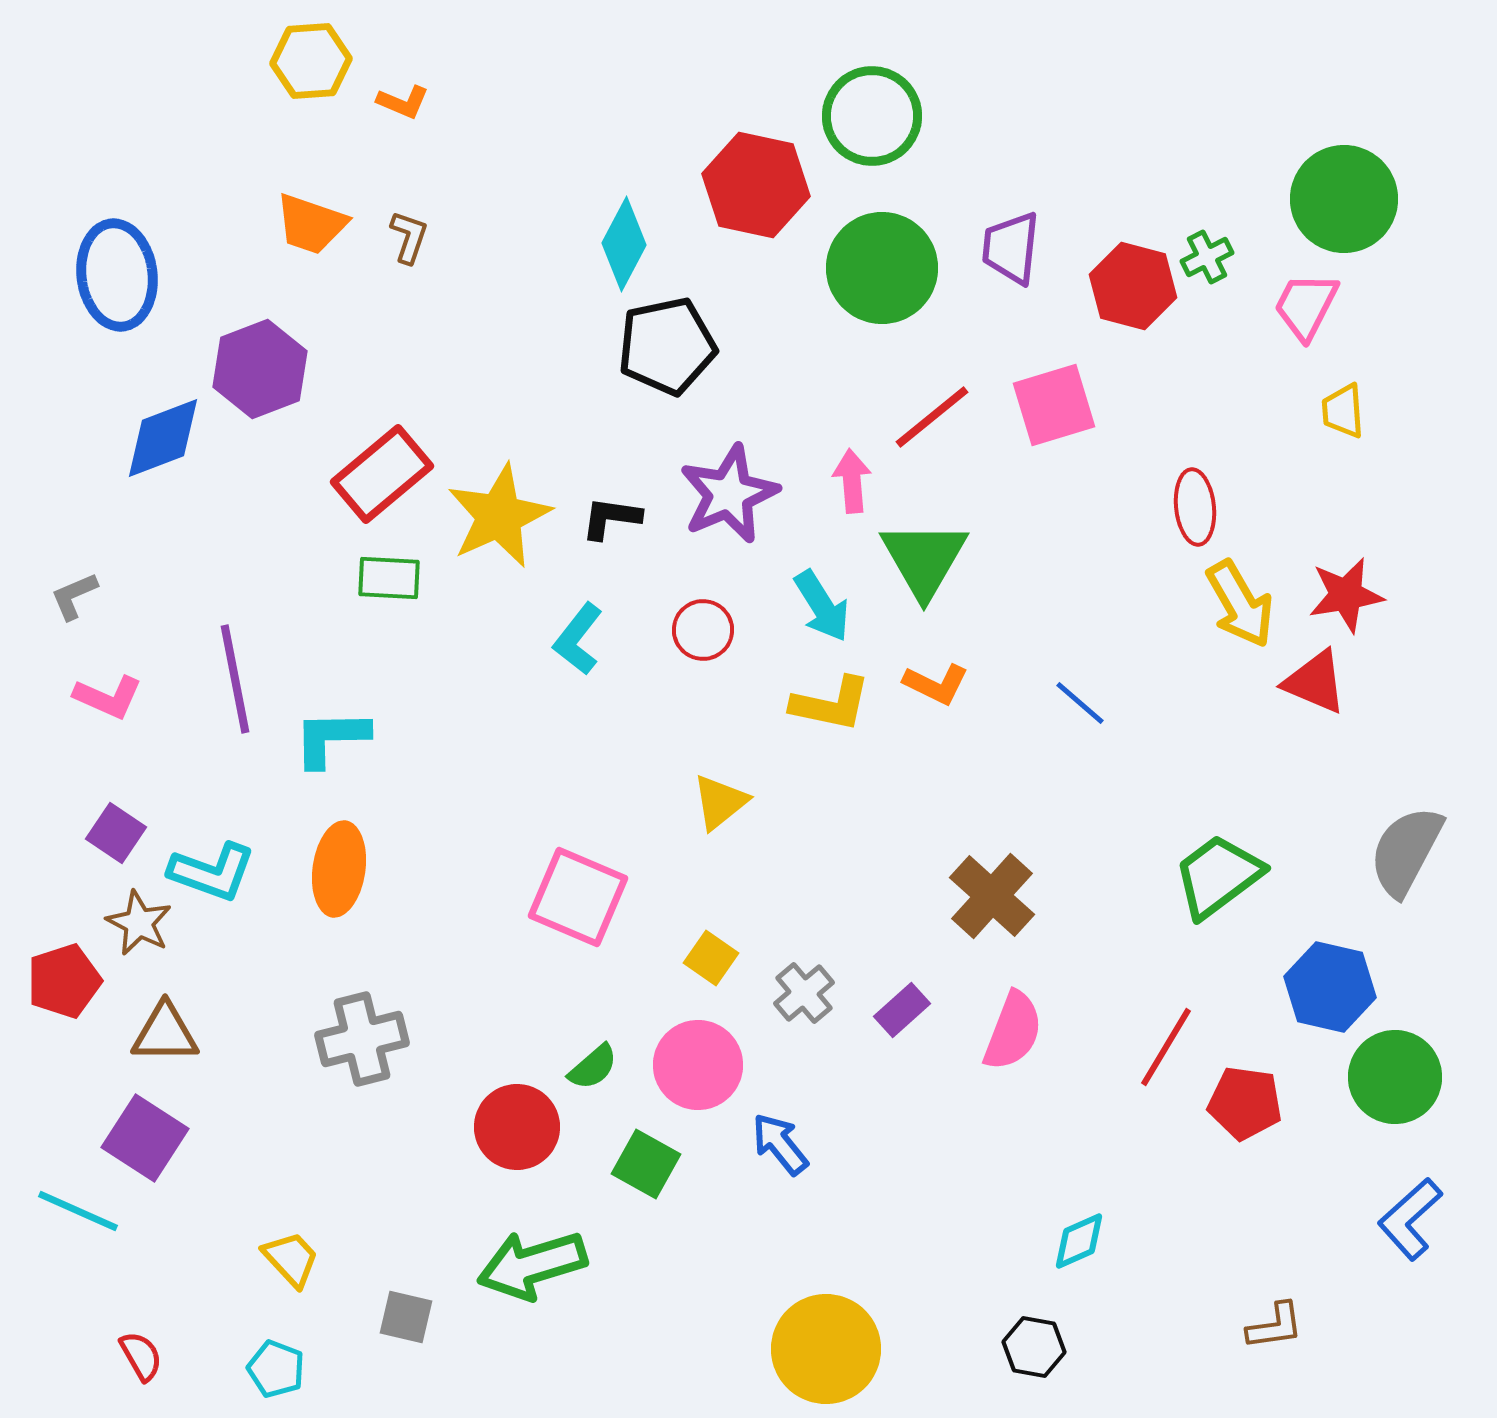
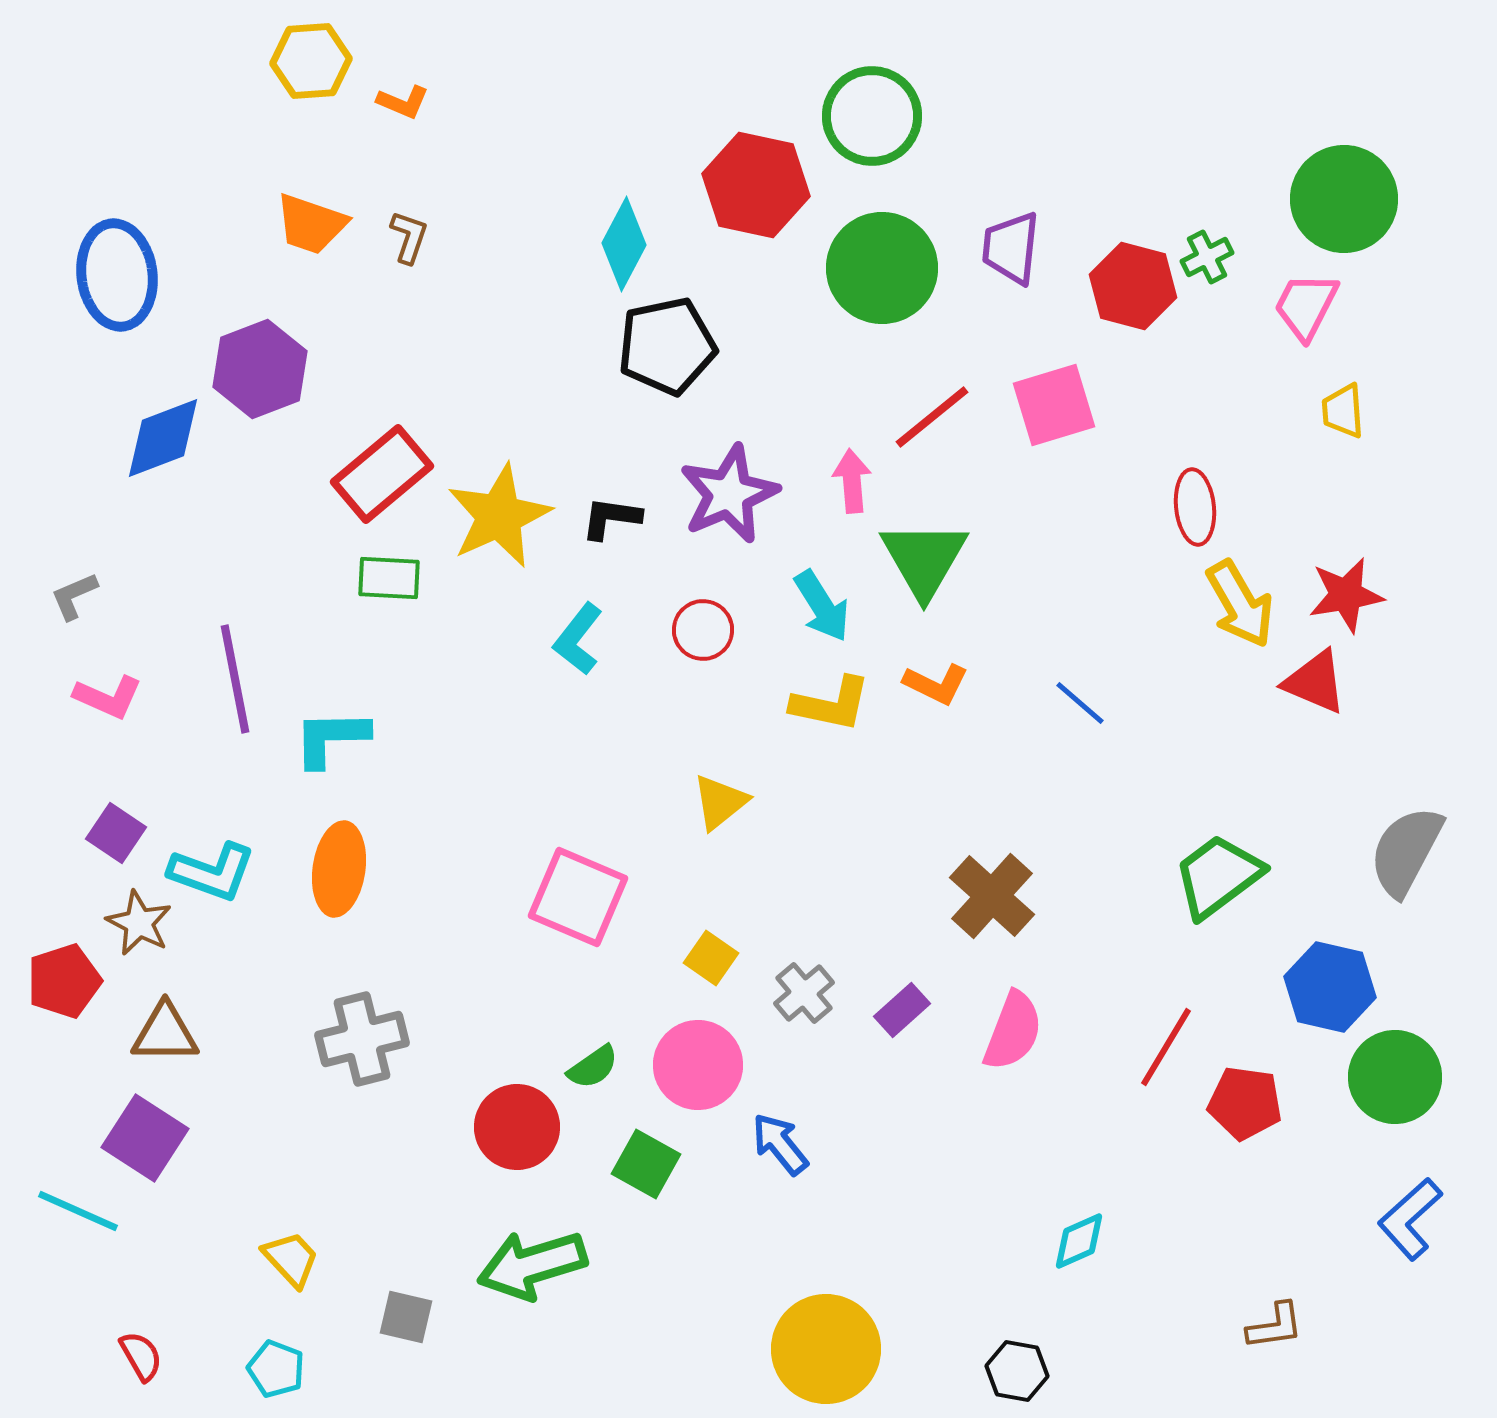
green semicircle at (593, 1067): rotated 6 degrees clockwise
black hexagon at (1034, 1347): moved 17 px left, 24 px down
